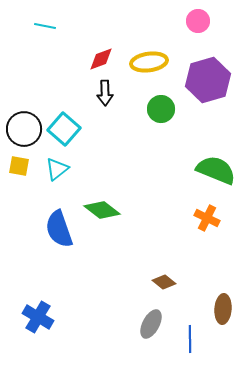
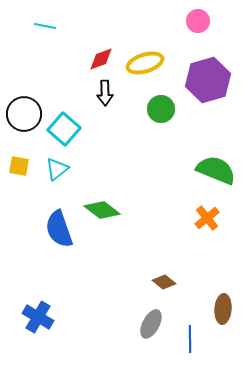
yellow ellipse: moved 4 px left, 1 px down; rotated 9 degrees counterclockwise
black circle: moved 15 px up
orange cross: rotated 25 degrees clockwise
